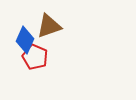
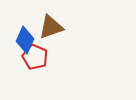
brown triangle: moved 2 px right, 1 px down
